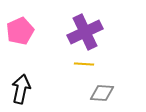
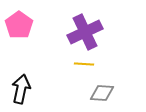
pink pentagon: moved 1 px left, 6 px up; rotated 12 degrees counterclockwise
